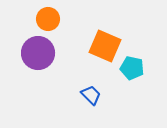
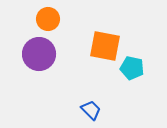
orange square: rotated 12 degrees counterclockwise
purple circle: moved 1 px right, 1 px down
blue trapezoid: moved 15 px down
